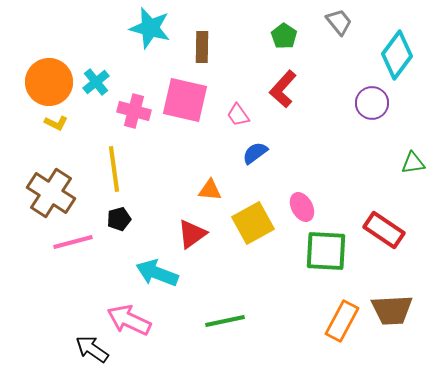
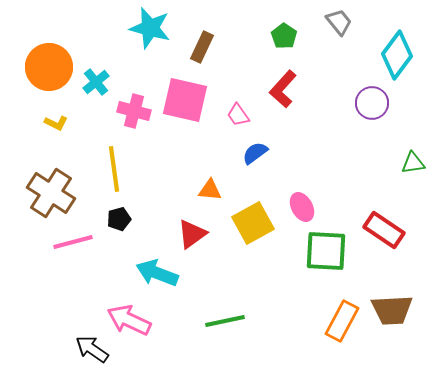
brown rectangle: rotated 24 degrees clockwise
orange circle: moved 15 px up
